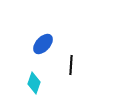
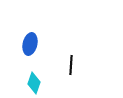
blue ellipse: moved 13 px left; rotated 30 degrees counterclockwise
